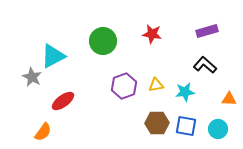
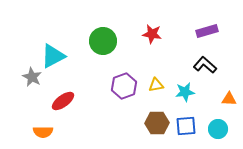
blue square: rotated 15 degrees counterclockwise
orange semicircle: rotated 54 degrees clockwise
